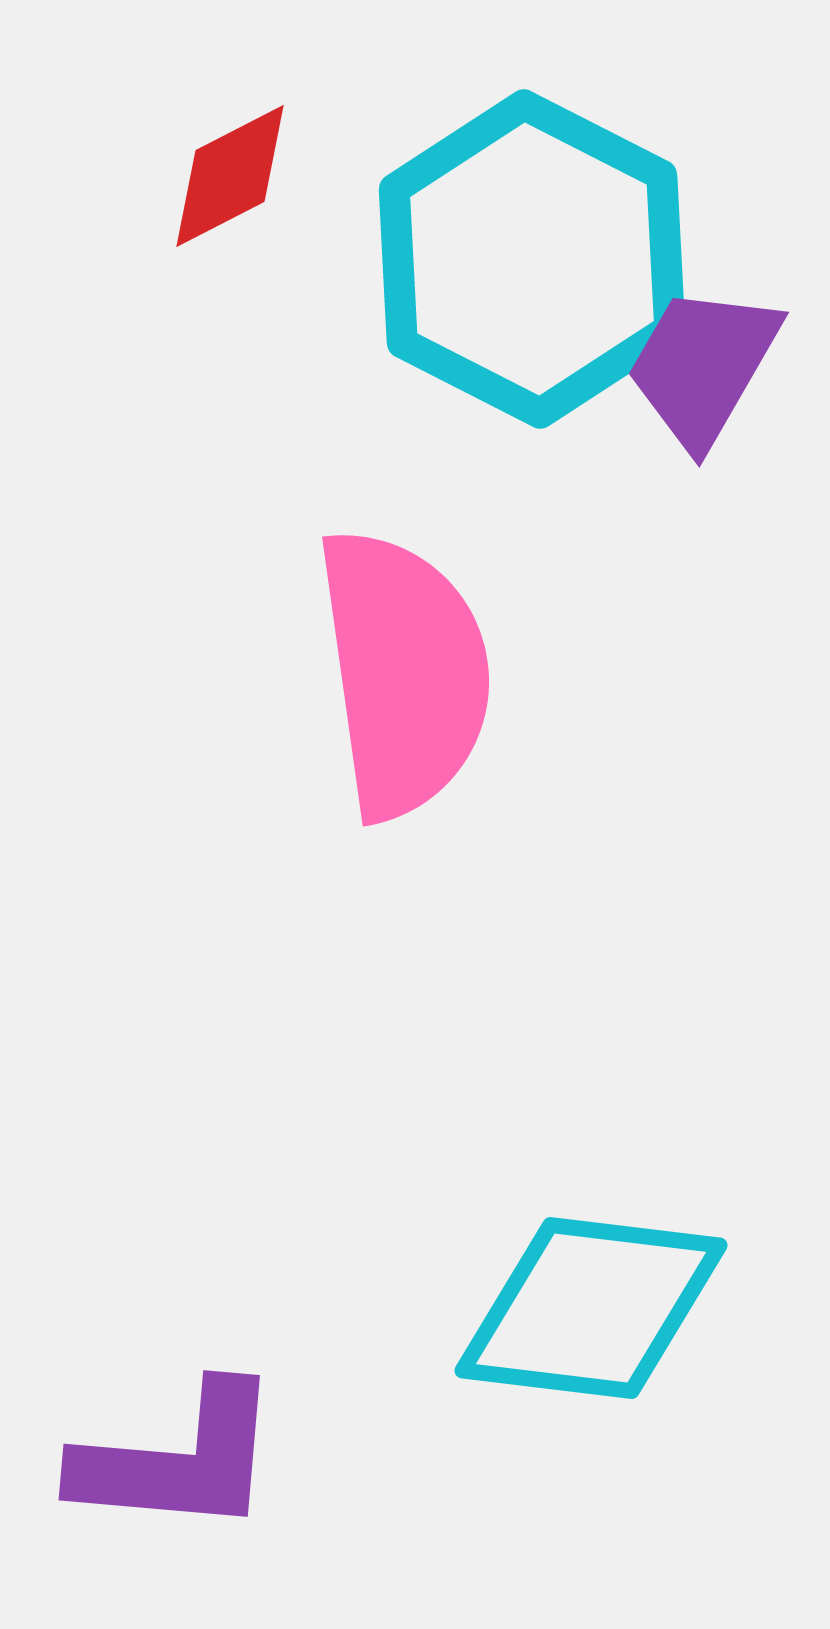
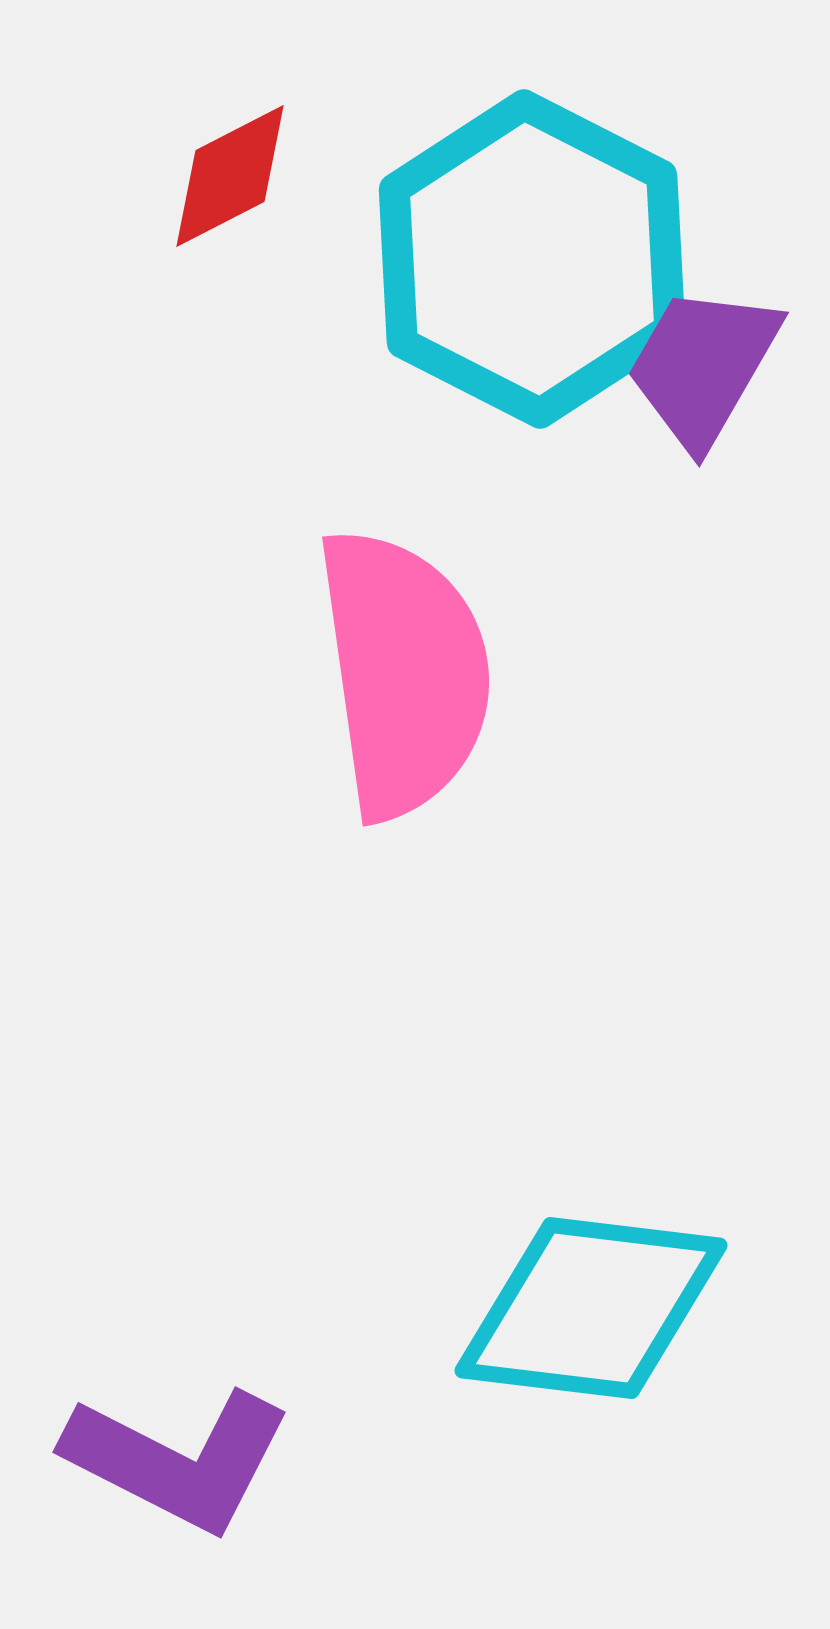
purple L-shape: rotated 22 degrees clockwise
